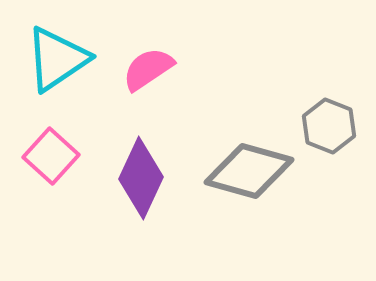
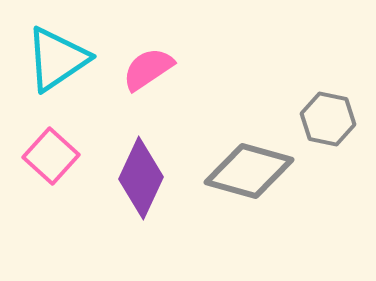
gray hexagon: moved 1 px left, 7 px up; rotated 10 degrees counterclockwise
